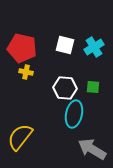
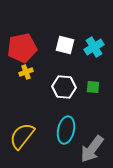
red pentagon: rotated 24 degrees counterclockwise
yellow cross: rotated 32 degrees counterclockwise
white hexagon: moved 1 px left, 1 px up
cyan ellipse: moved 8 px left, 16 px down
yellow semicircle: moved 2 px right, 1 px up
gray arrow: rotated 84 degrees counterclockwise
